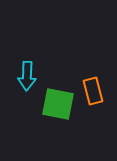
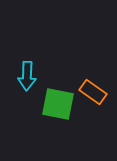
orange rectangle: moved 1 px down; rotated 40 degrees counterclockwise
